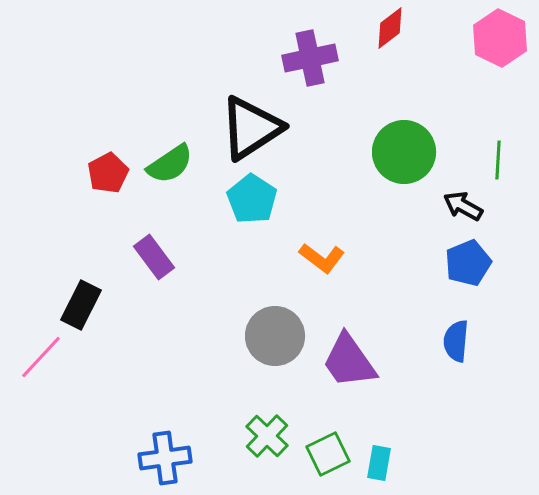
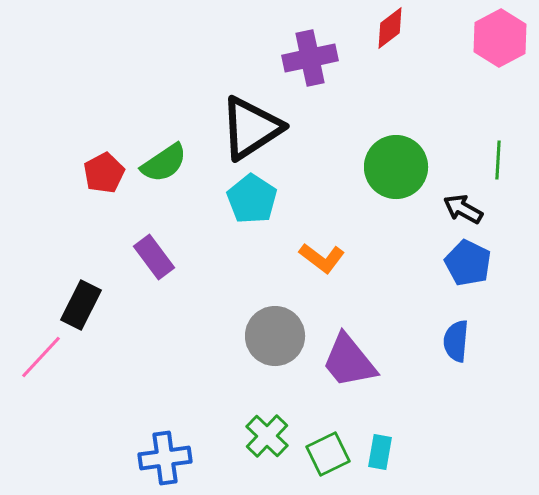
pink hexagon: rotated 6 degrees clockwise
green circle: moved 8 px left, 15 px down
green semicircle: moved 6 px left, 1 px up
red pentagon: moved 4 px left
black arrow: moved 3 px down
blue pentagon: rotated 24 degrees counterclockwise
purple trapezoid: rotated 4 degrees counterclockwise
cyan rectangle: moved 1 px right, 11 px up
